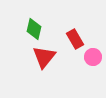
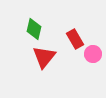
pink circle: moved 3 px up
